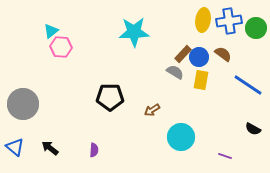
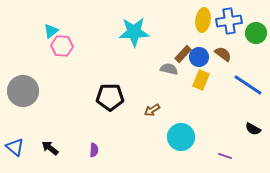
green circle: moved 5 px down
pink hexagon: moved 1 px right, 1 px up
gray semicircle: moved 6 px left, 3 px up; rotated 18 degrees counterclockwise
yellow rectangle: rotated 12 degrees clockwise
gray circle: moved 13 px up
